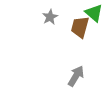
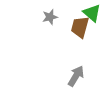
green triangle: moved 2 px left
gray star: rotated 14 degrees clockwise
